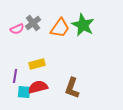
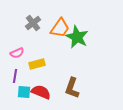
green star: moved 6 px left, 12 px down
pink semicircle: moved 24 px down
red semicircle: moved 3 px right, 5 px down; rotated 36 degrees clockwise
